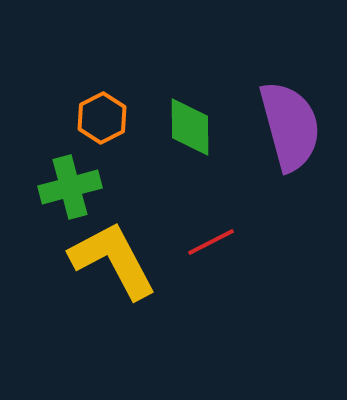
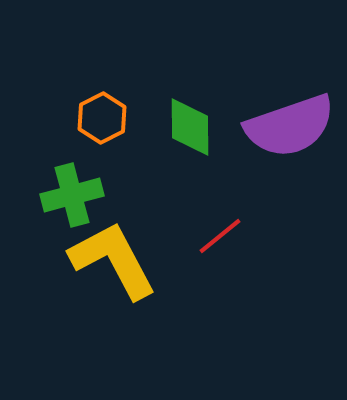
purple semicircle: rotated 86 degrees clockwise
green cross: moved 2 px right, 8 px down
red line: moved 9 px right, 6 px up; rotated 12 degrees counterclockwise
